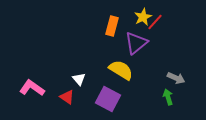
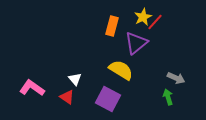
white triangle: moved 4 px left
